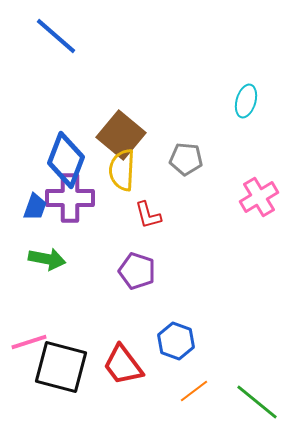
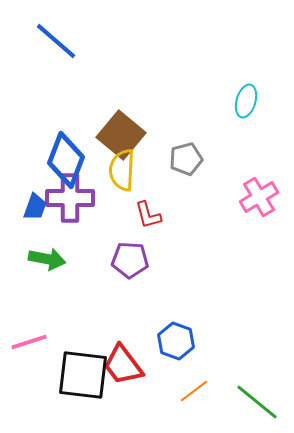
blue line: moved 5 px down
gray pentagon: rotated 20 degrees counterclockwise
purple pentagon: moved 7 px left, 11 px up; rotated 15 degrees counterclockwise
black square: moved 22 px right, 8 px down; rotated 8 degrees counterclockwise
